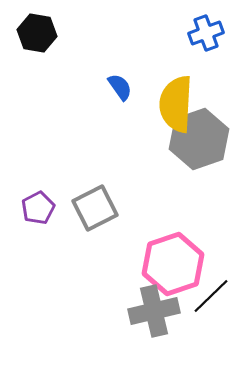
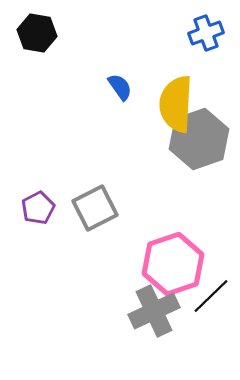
gray cross: rotated 12 degrees counterclockwise
